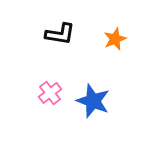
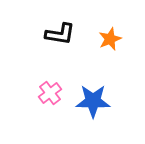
orange star: moved 5 px left
blue star: rotated 20 degrees counterclockwise
